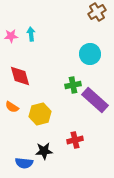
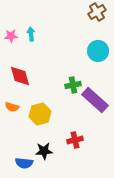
cyan circle: moved 8 px right, 3 px up
orange semicircle: rotated 16 degrees counterclockwise
